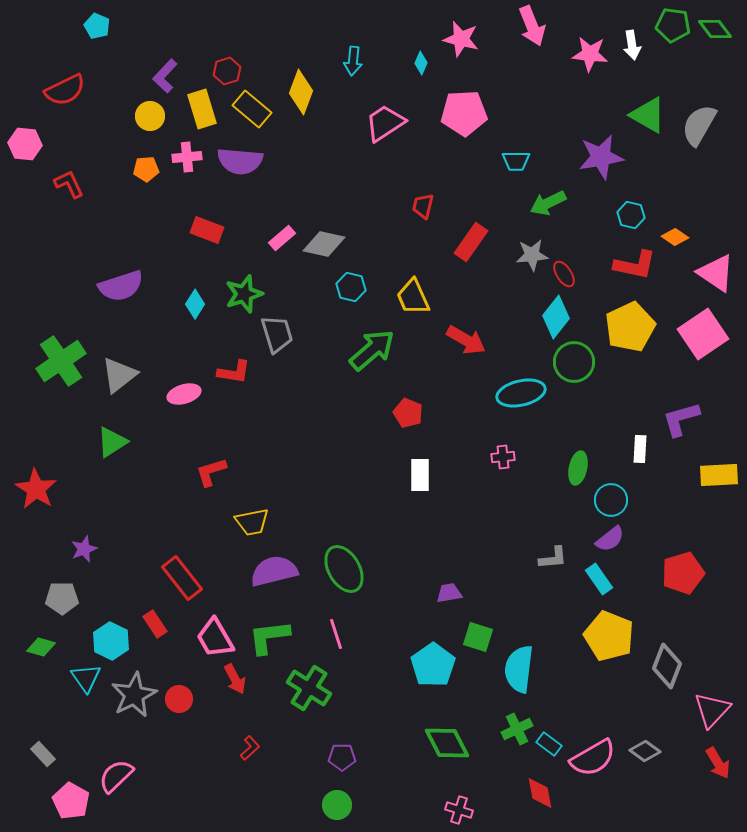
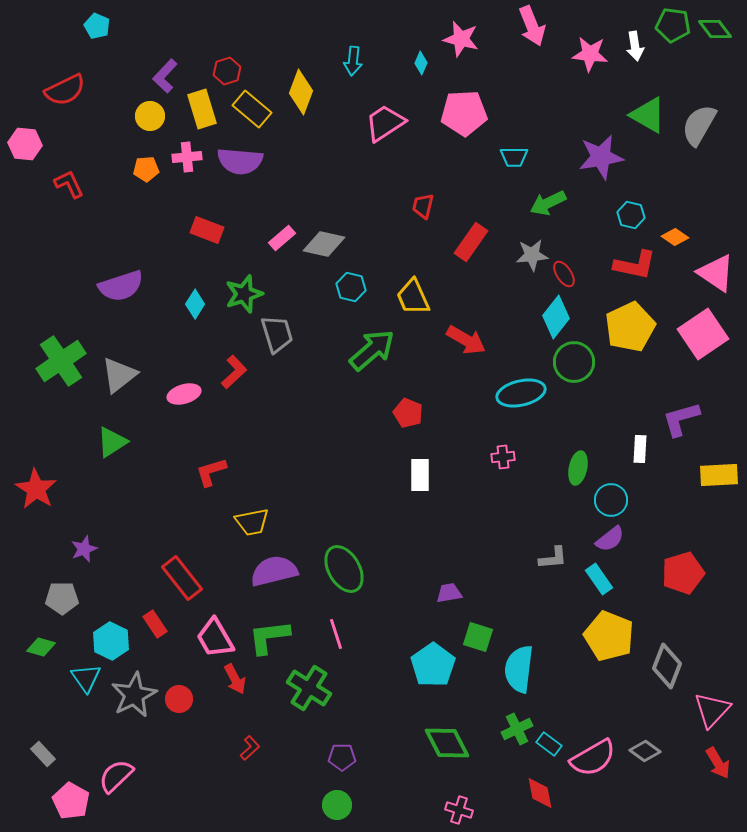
white arrow at (632, 45): moved 3 px right, 1 px down
cyan trapezoid at (516, 161): moved 2 px left, 4 px up
red L-shape at (234, 372): rotated 52 degrees counterclockwise
